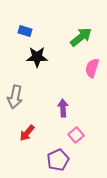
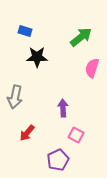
pink square: rotated 21 degrees counterclockwise
